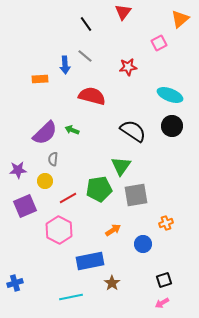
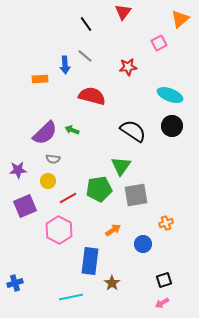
gray semicircle: rotated 88 degrees counterclockwise
yellow circle: moved 3 px right
blue rectangle: rotated 72 degrees counterclockwise
